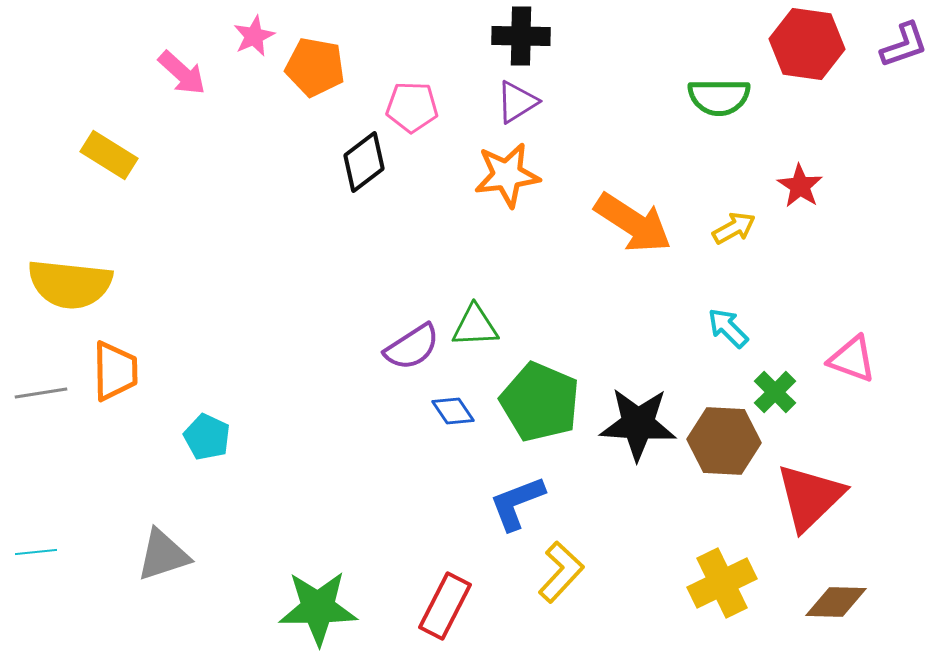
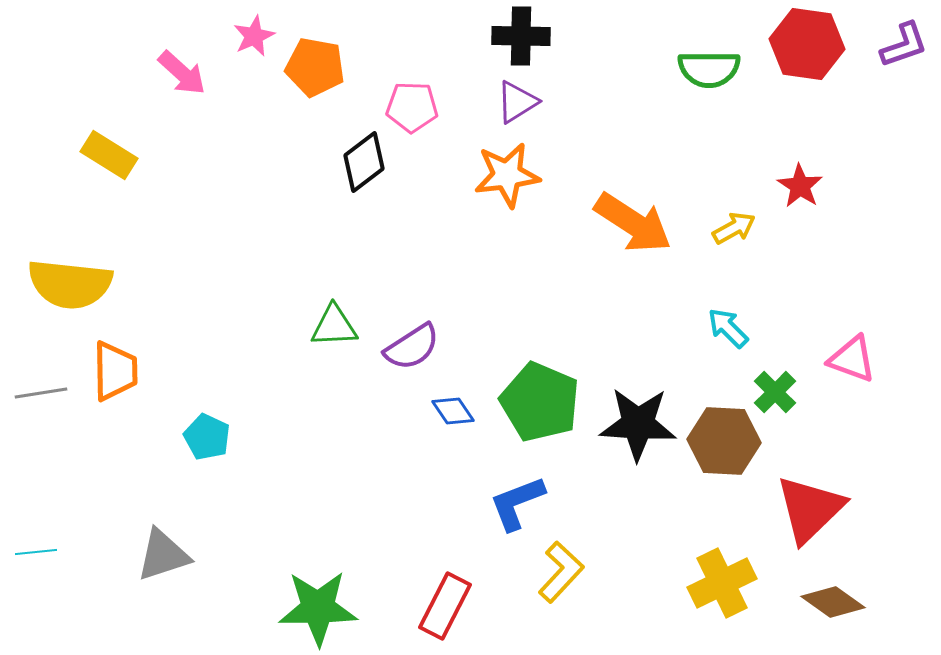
green semicircle: moved 10 px left, 28 px up
green triangle: moved 141 px left
red triangle: moved 12 px down
brown diamond: moved 3 px left; rotated 34 degrees clockwise
